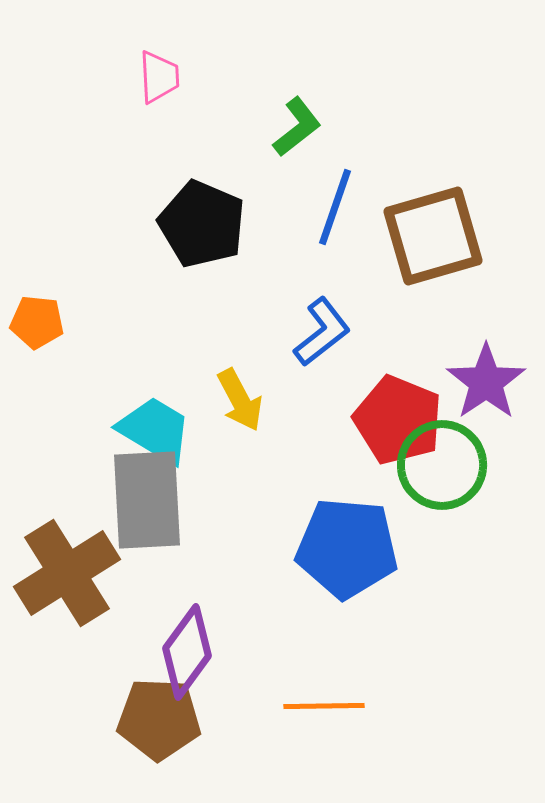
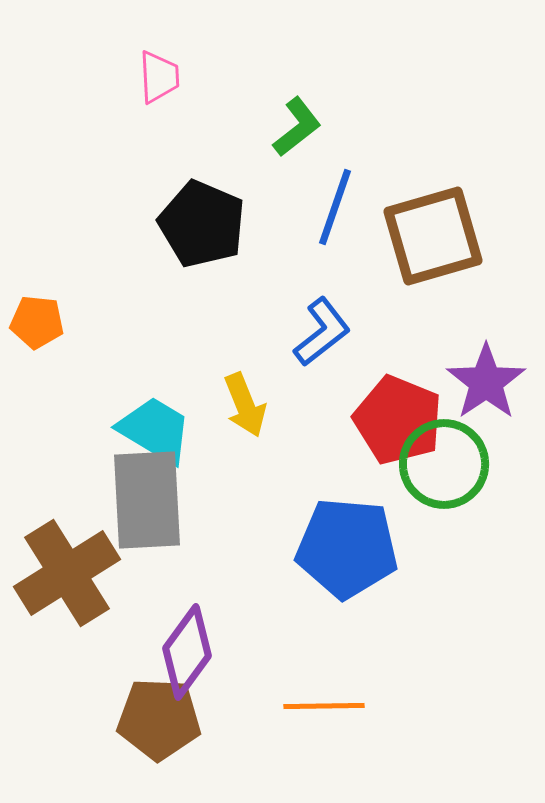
yellow arrow: moved 5 px right, 5 px down; rotated 6 degrees clockwise
green circle: moved 2 px right, 1 px up
